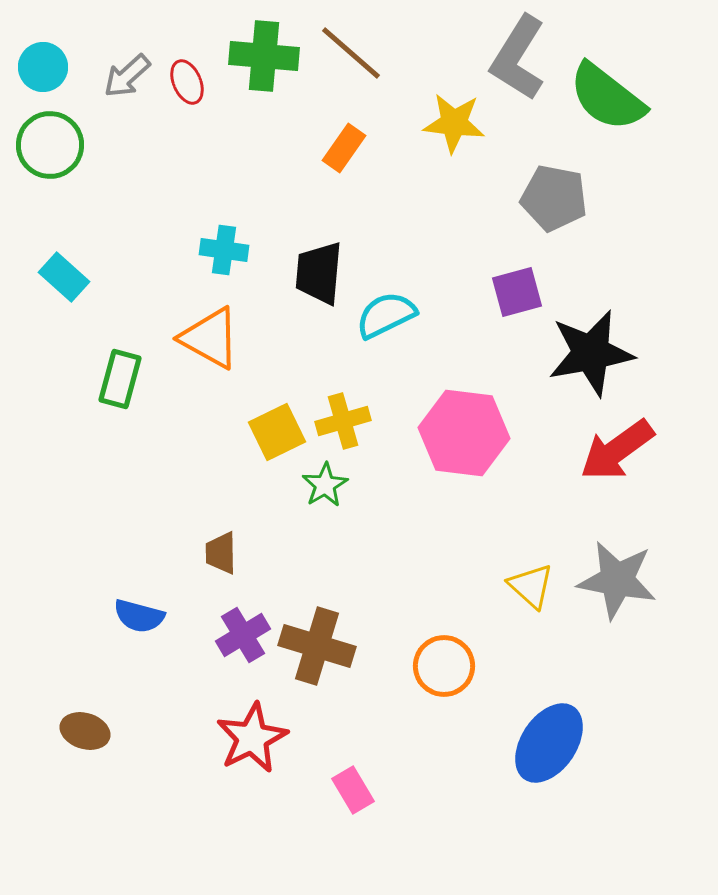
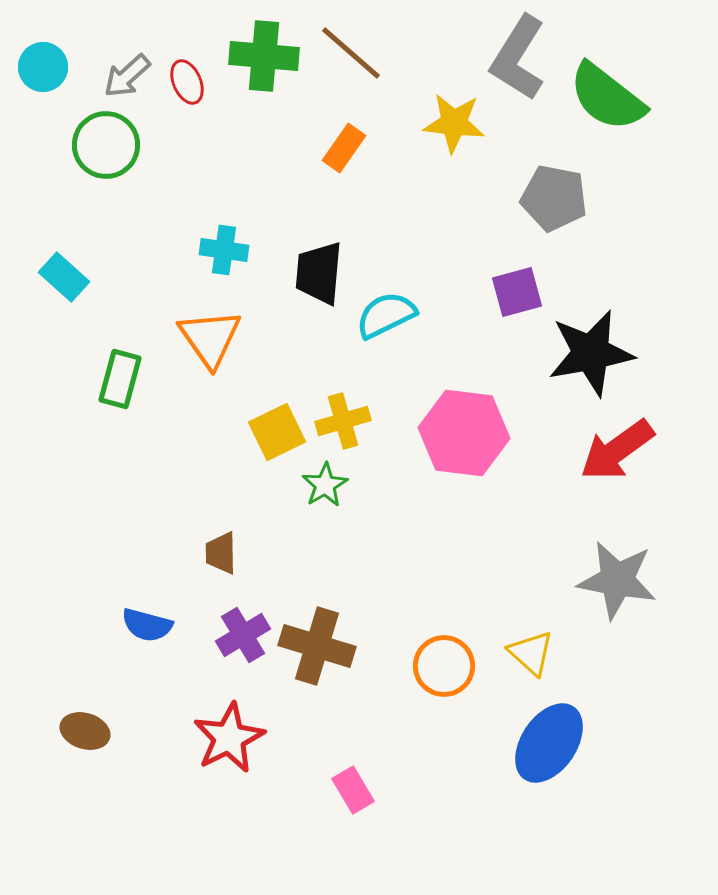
green circle: moved 56 px right
orange triangle: rotated 26 degrees clockwise
yellow triangle: moved 67 px down
blue semicircle: moved 8 px right, 9 px down
red star: moved 23 px left
